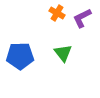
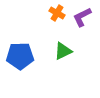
purple L-shape: moved 1 px up
green triangle: moved 2 px up; rotated 42 degrees clockwise
